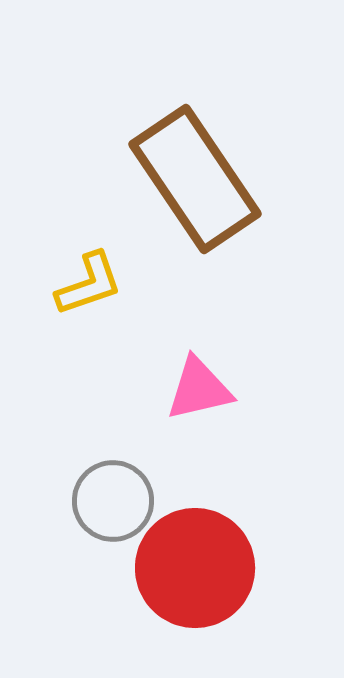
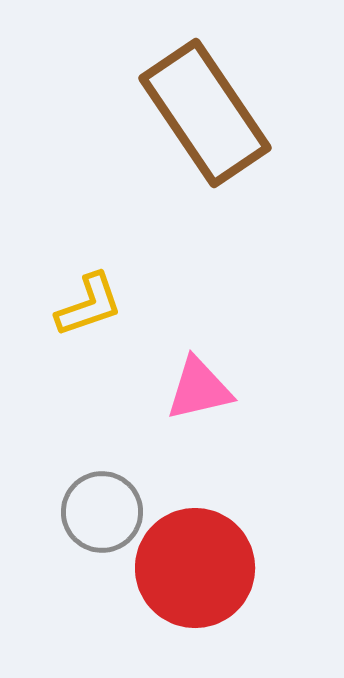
brown rectangle: moved 10 px right, 66 px up
yellow L-shape: moved 21 px down
gray circle: moved 11 px left, 11 px down
